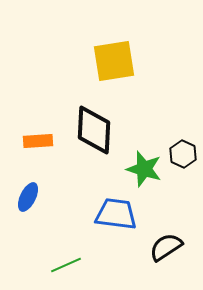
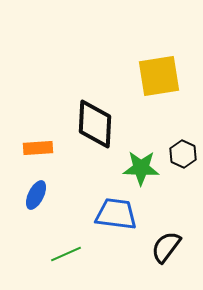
yellow square: moved 45 px right, 15 px down
black diamond: moved 1 px right, 6 px up
orange rectangle: moved 7 px down
green star: moved 3 px left, 1 px up; rotated 15 degrees counterclockwise
blue ellipse: moved 8 px right, 2 px up
black semicircle: rotated 20 degrees counterclockwise
green line: moved 11 px up
